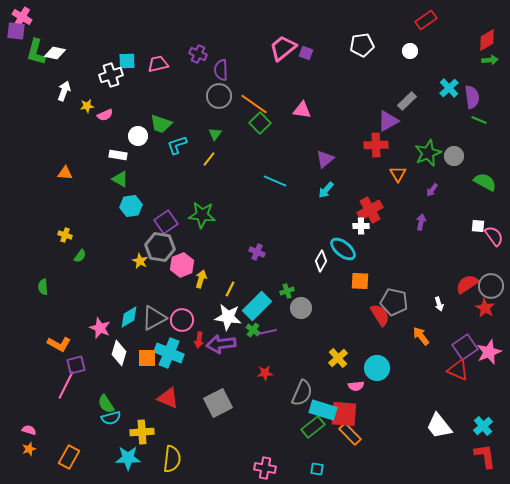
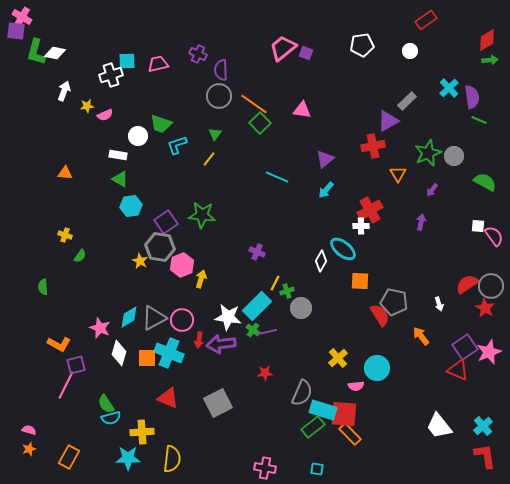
red cross at (376, 145): moved 3 px left, 1 px down; rotated 10 degrees counterclockwise
cyan line at (275, 181): moved 2 px right, 4 px up
yellow line at (230, 289): moved 45 px right, 6 px up
